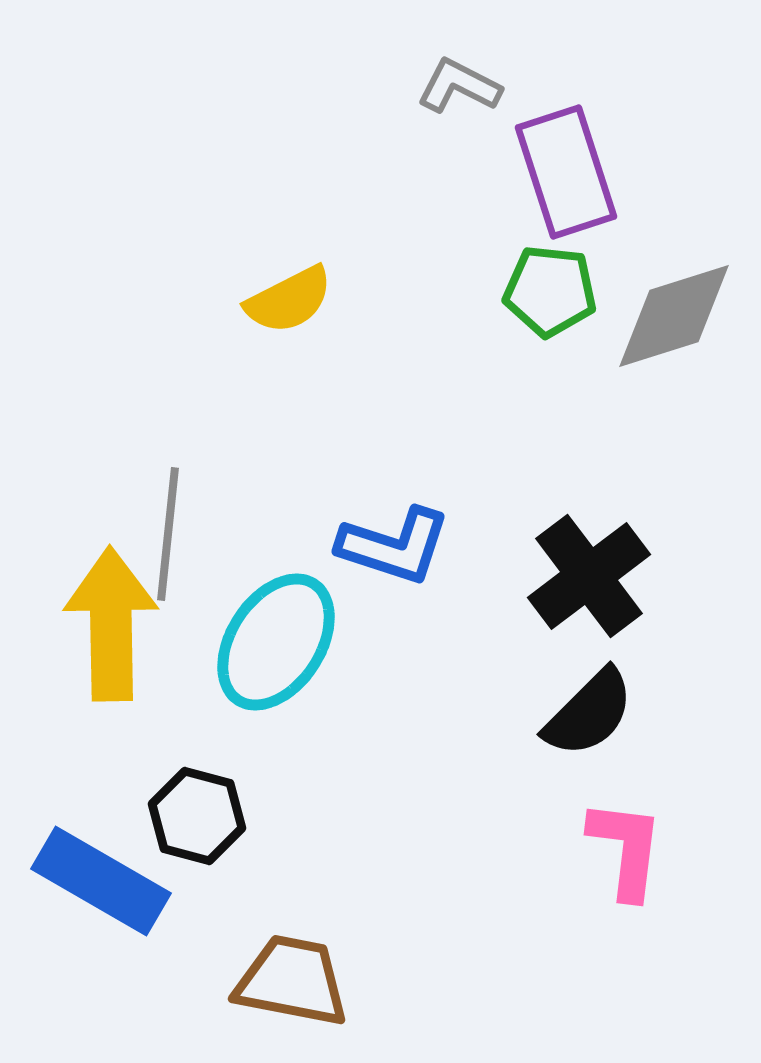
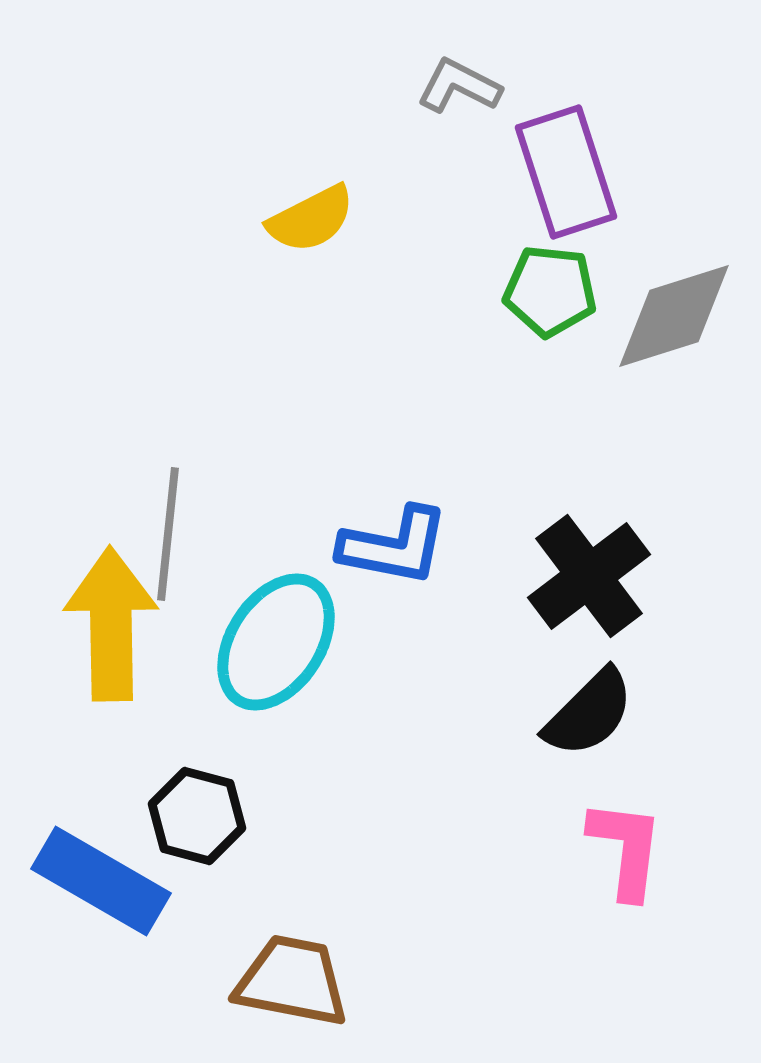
yellow semicircle: moved 22 px right, 81 px up
blue L-shape: rotated 7 degrees counterclockwise
